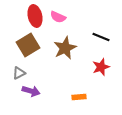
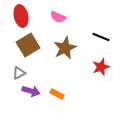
red ellipse: moved 14 px left
orange rectangle: moved 22 px left, 3 px up; rotated 32 degrees clockwise
